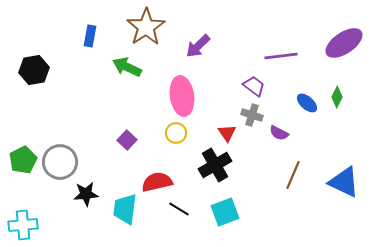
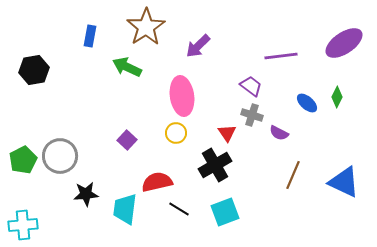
purple trapezoid: moved 3 px left
gray circle: moved 6 px up
